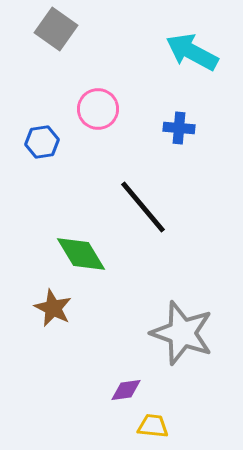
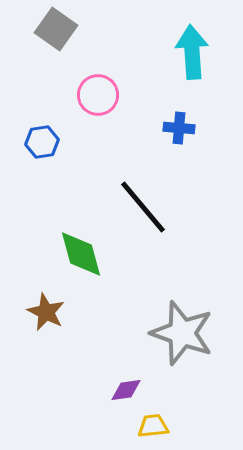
cyan arrow: rotated 58 degrees clockwise
pink circle: moved 14 px up
green diamond: rotated 16 degrees clockwise
brown star: moved 7 px left, 4 px down
yellow trapezoid: rotated 12 degrees counterclockwise
